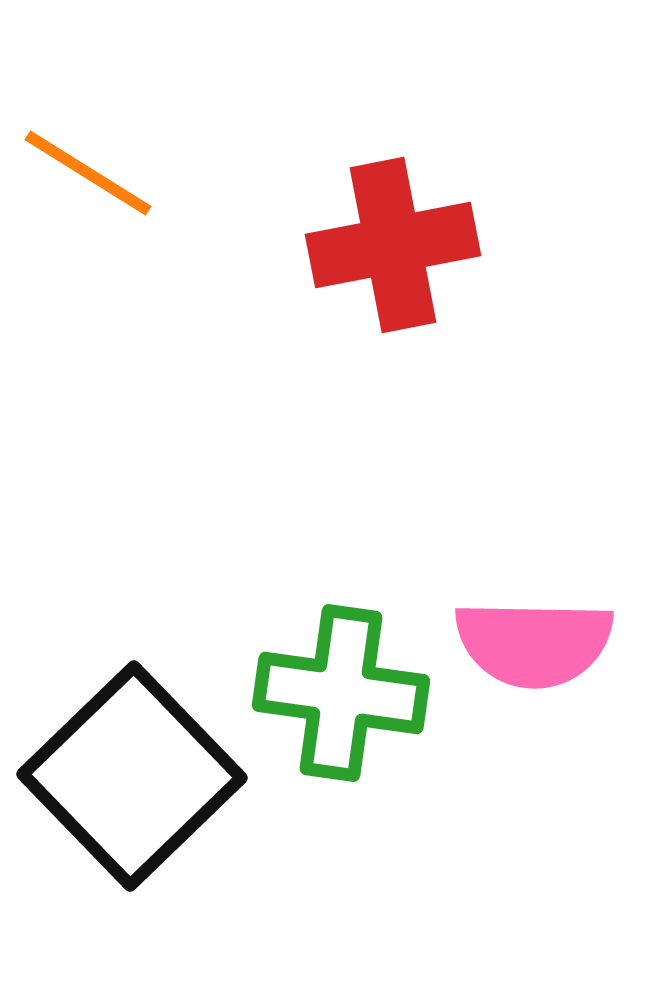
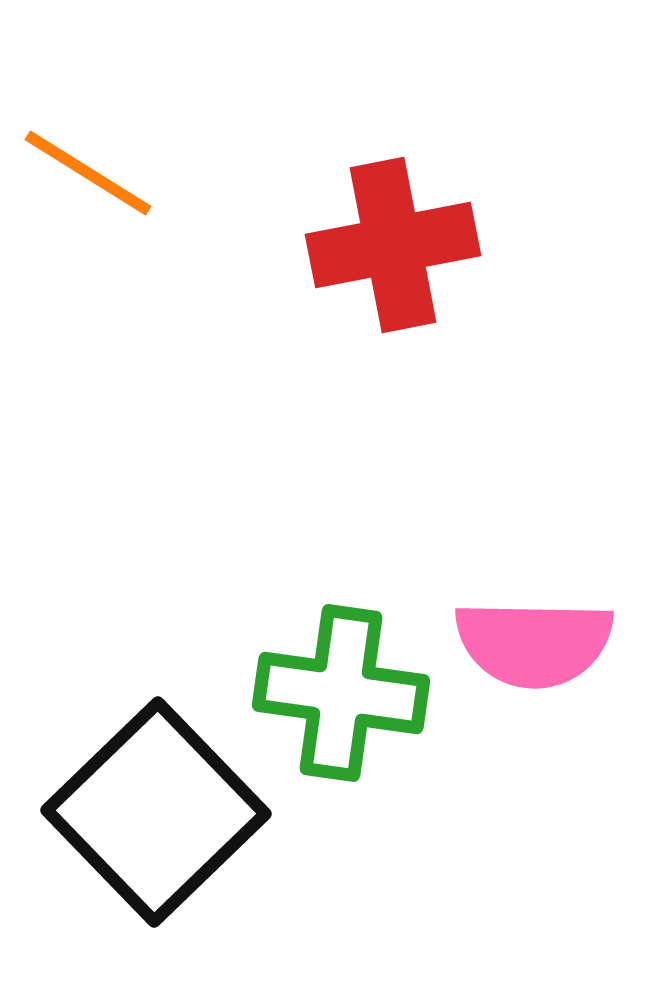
black square: moved 24 px right, 36 px down
